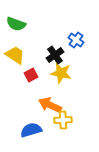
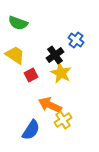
green semicircle: moved 2 px right, 1 px up
yellow star: rotated 15 degrees clockwise
yellow cross: rotated 30 degrees counterclockwise
blue semicircle: rotated 140 degrees clockwise
